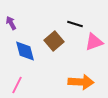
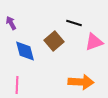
black line: moved 1 px left, 1 px up
pink line: rotated 24 degrees counterclockwise
